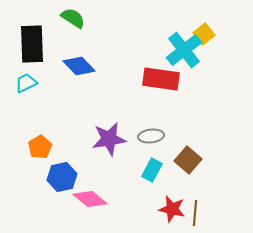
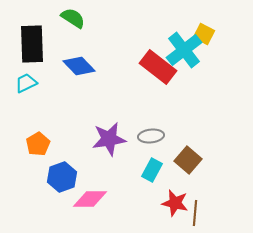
yellow square: rotated 25 degrees counterclockwise
red rectangle: moved 3 px left, 12 px up; rotated 30 degrees clockwise
orange pentagon: moved 2 px left, 3 px up
blue hexagon: rotated 8 degrees counterclockwise
pink diamond: rotated 40 degrees counterclockwise
red star: moved 3 px right, 6 px up
